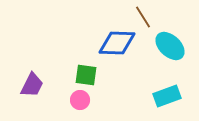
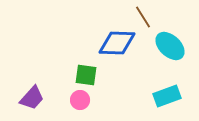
purple trapezoid: moved 13 px down; rotated 16 degrees clockwise
